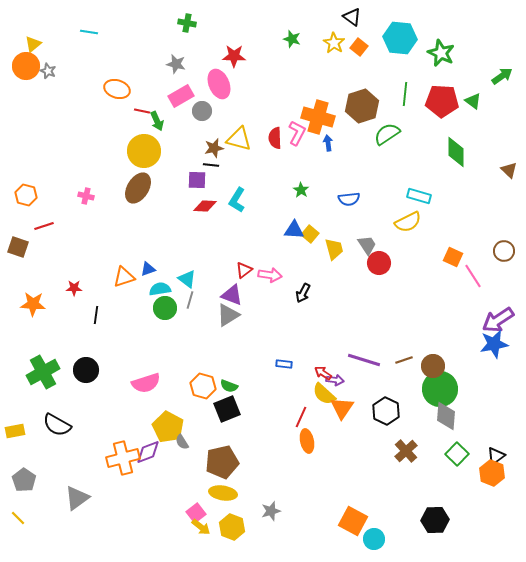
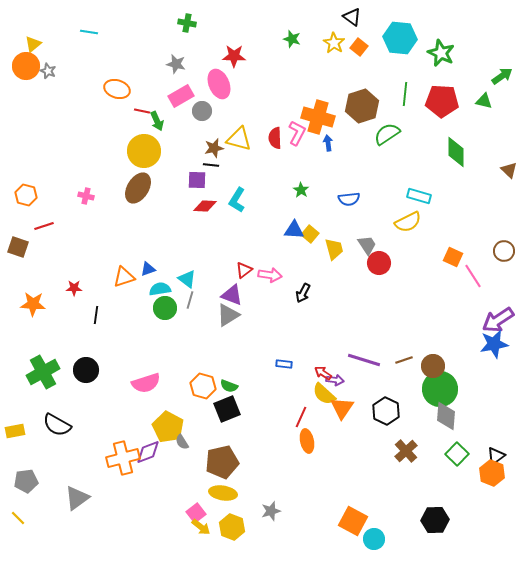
green triangle at (473, 101): moved 11 px right; rotated 24 degrees counterclockwise
gray pentagon at (24, 480): moved 2 px right, 1 px down; rotated 30 degrees clockwise
